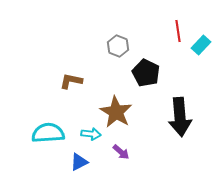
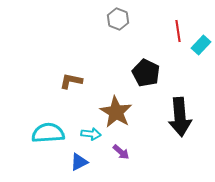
gray hexagon: moved 27 px up
